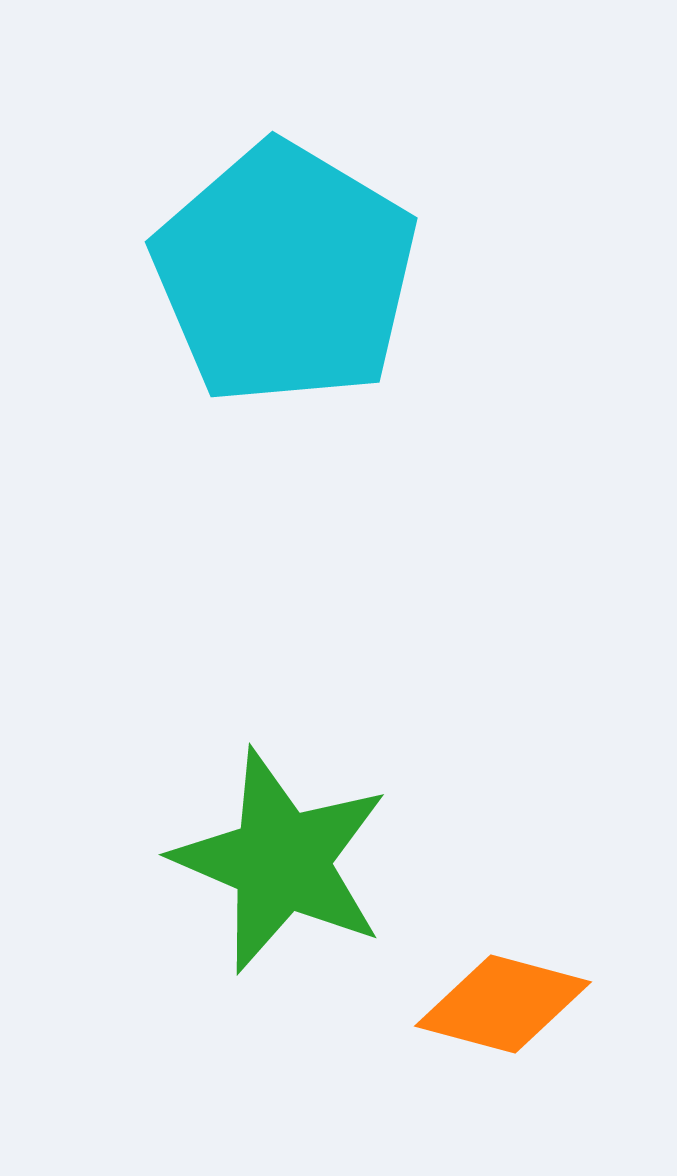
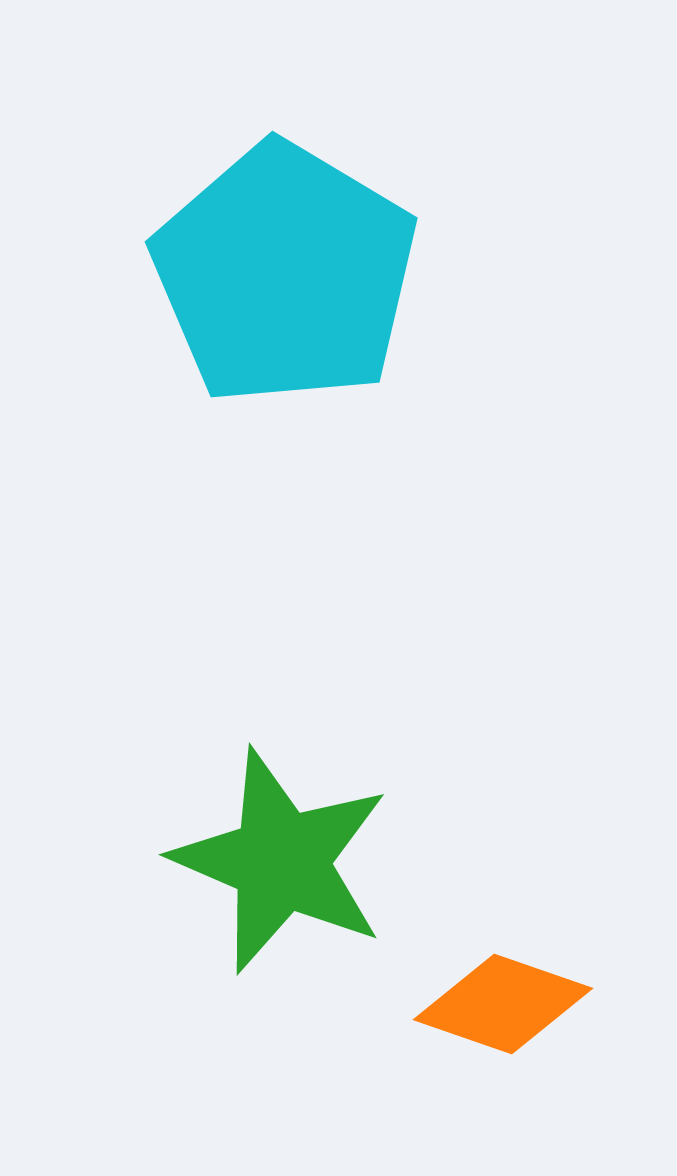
orange diamond: rotated 4 degrees clockwise
